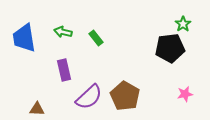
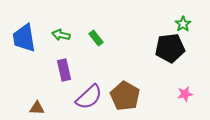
green arrow: moved 2 px left, 3 px down
brown triangle: moved 1 px up
